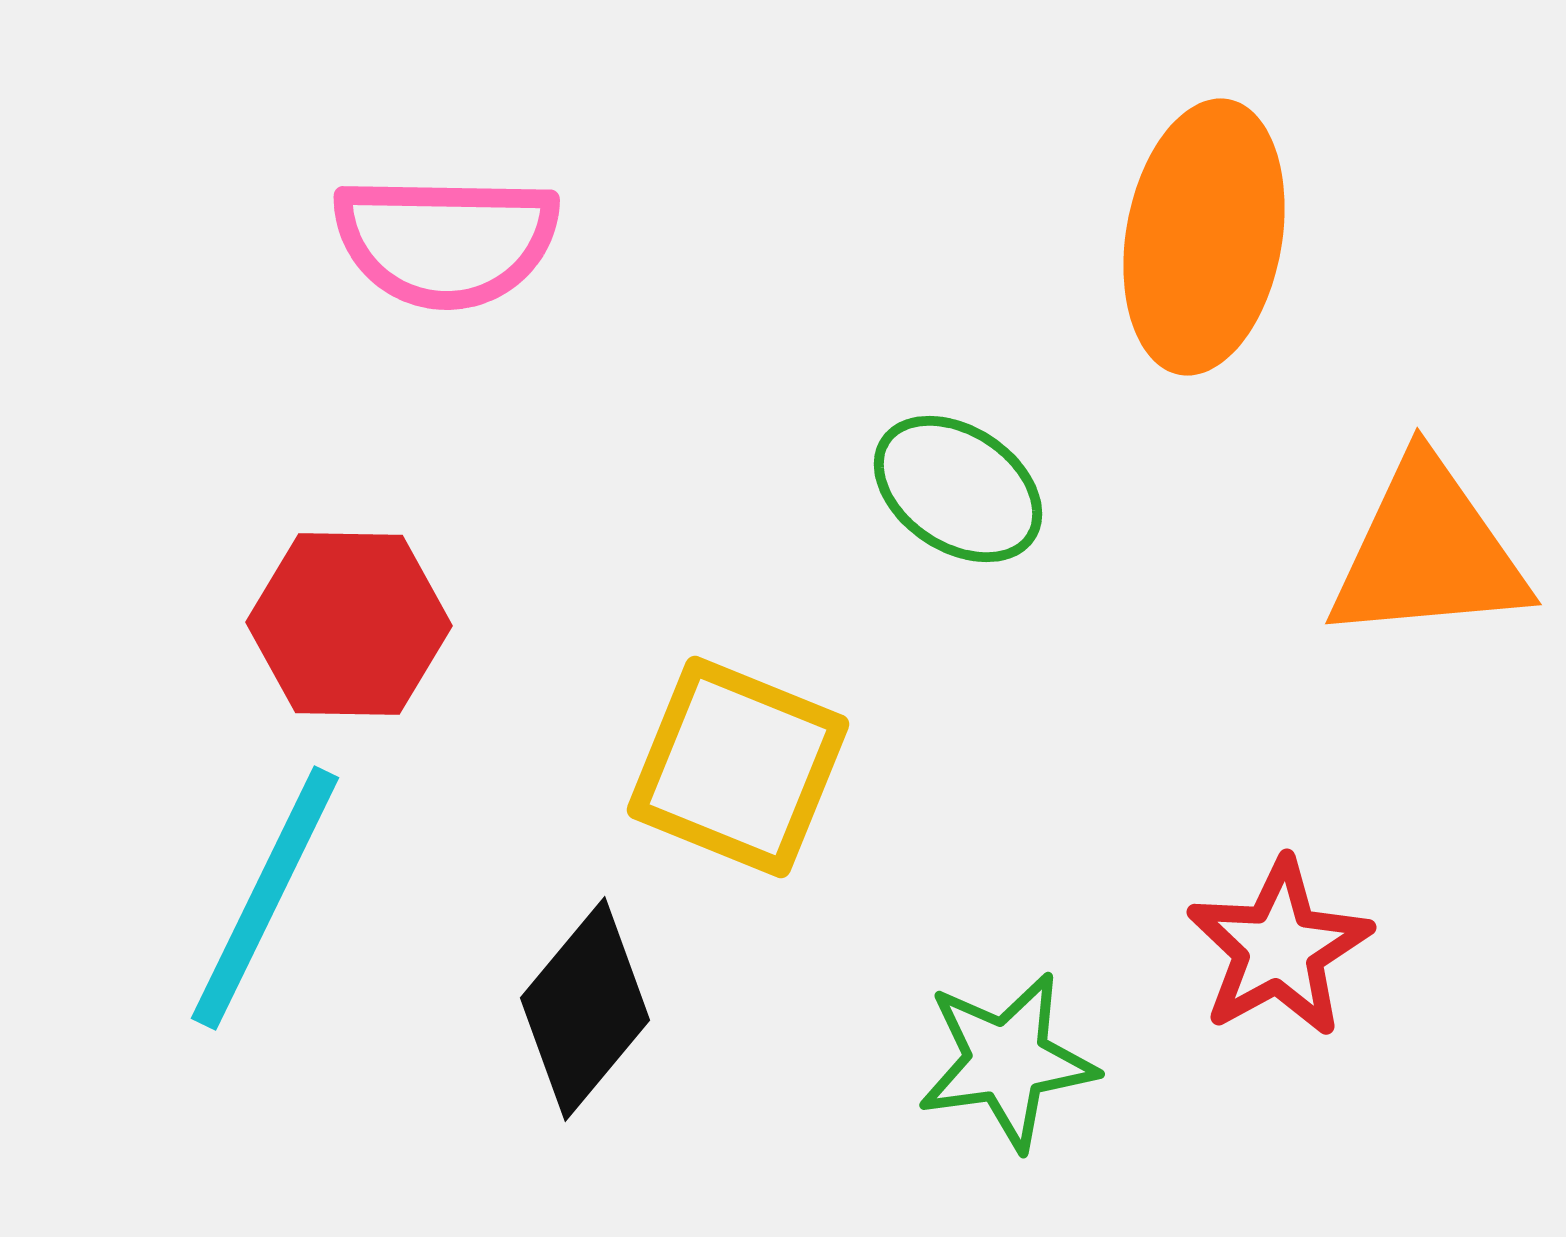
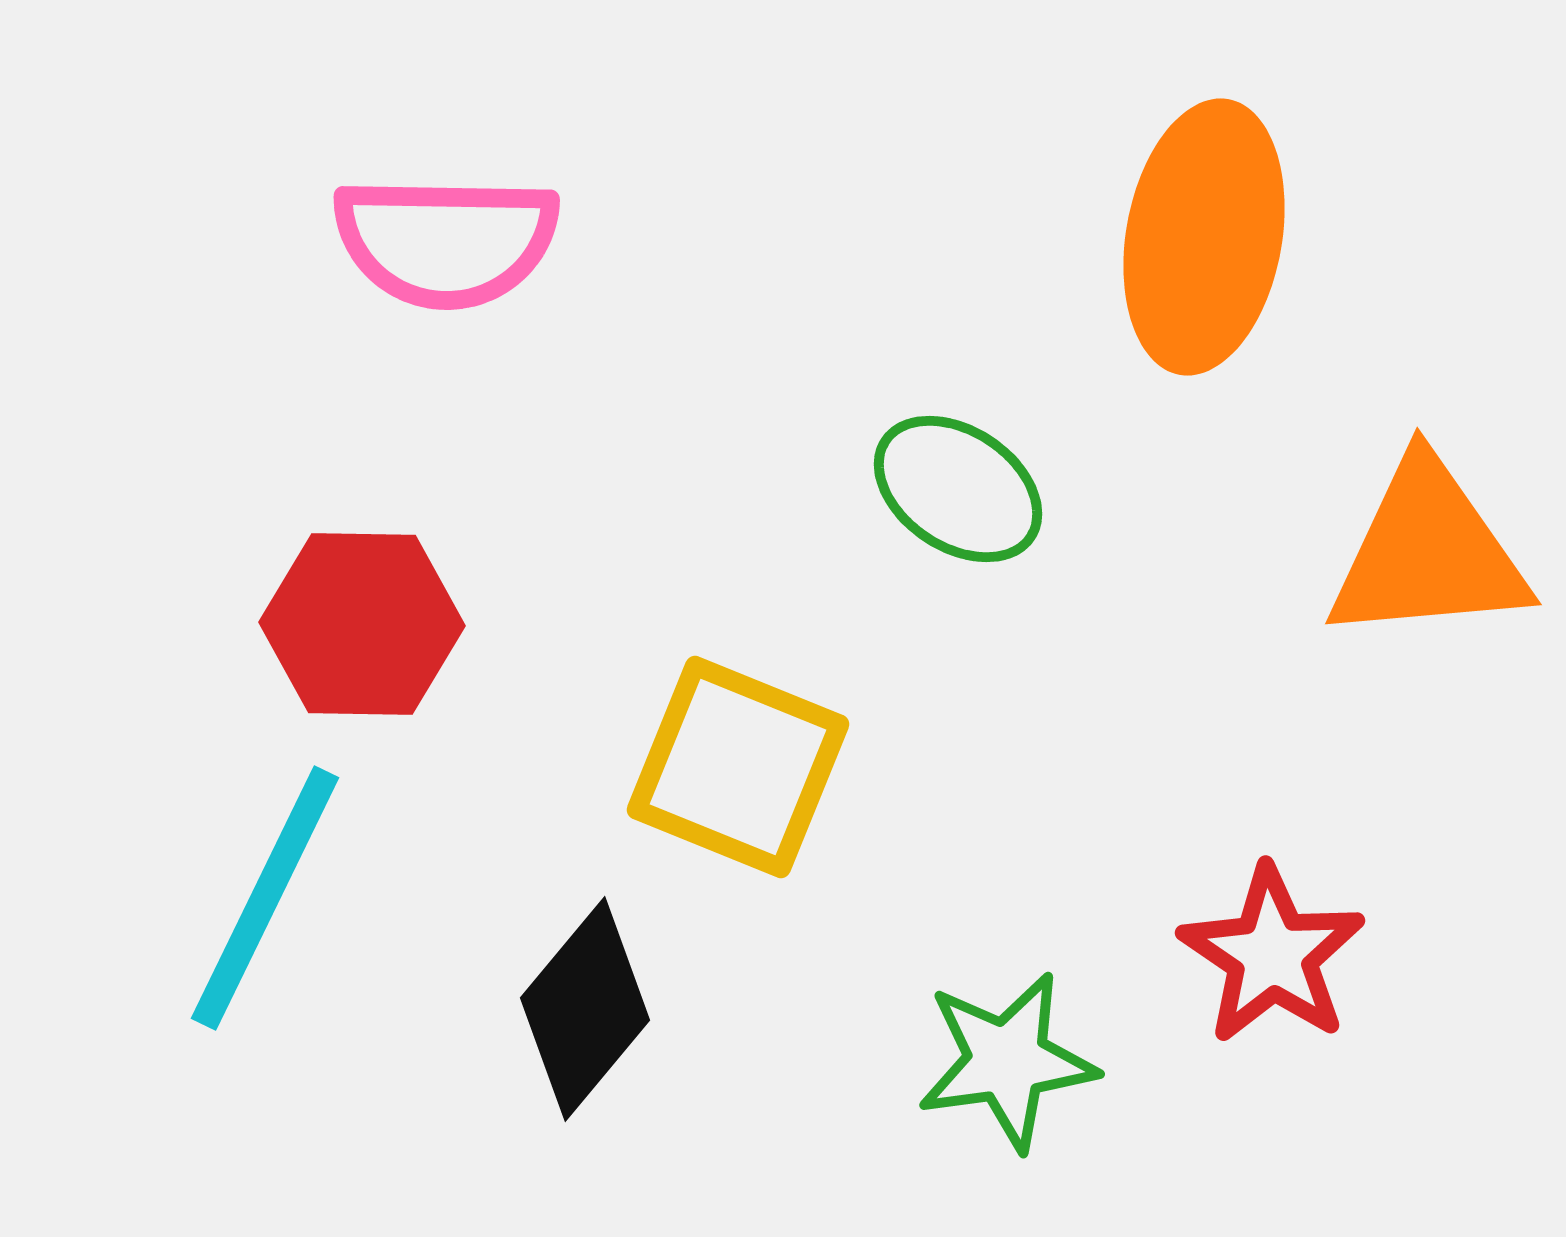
red hexagon: moved 13 px right
red star: moved 7 px left, 7 px down; rotated 9 degrees counterclockwise
